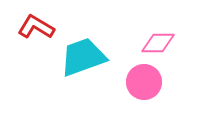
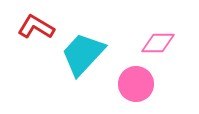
cyan trapezoid: moved 3 px up; rotated 27 degrees counterclockwise
pink circle: moved 8 px left, 2 px down
